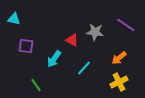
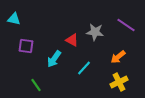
orange arrow: moved 1 px left, 1 px up
